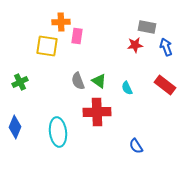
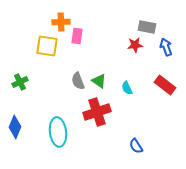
red cross: rotated 16 degrees counterclockwise
